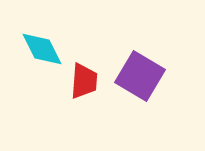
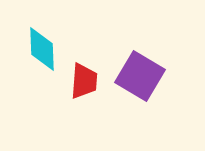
cyan diamond: rotated 24 degrees clockwise
